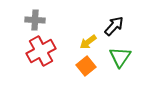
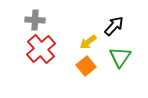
red cross: moved 2 px up; rotated 12 degrees counterclockwise
